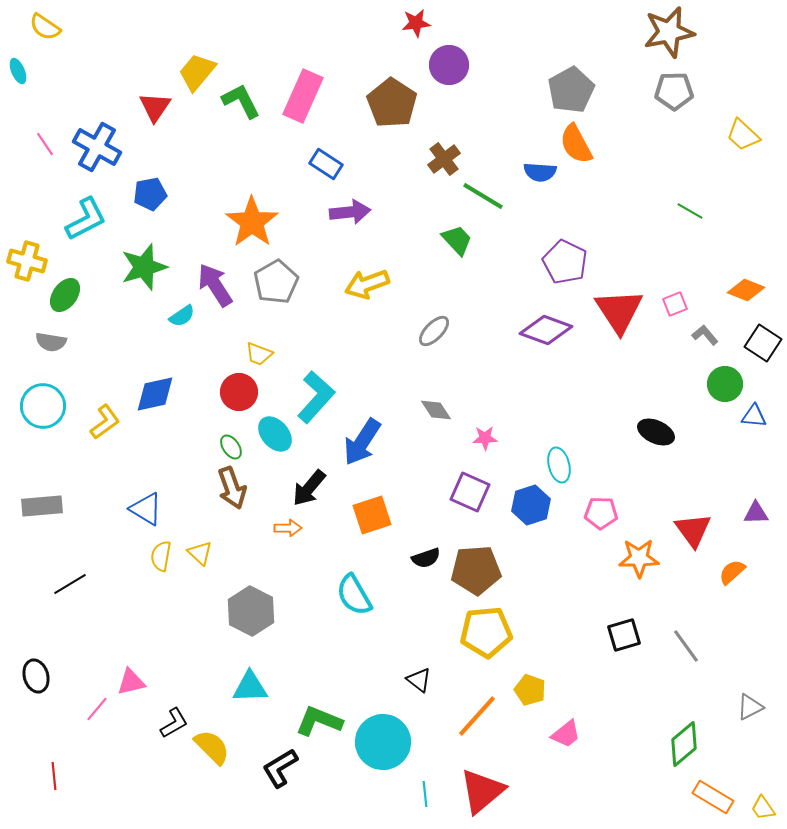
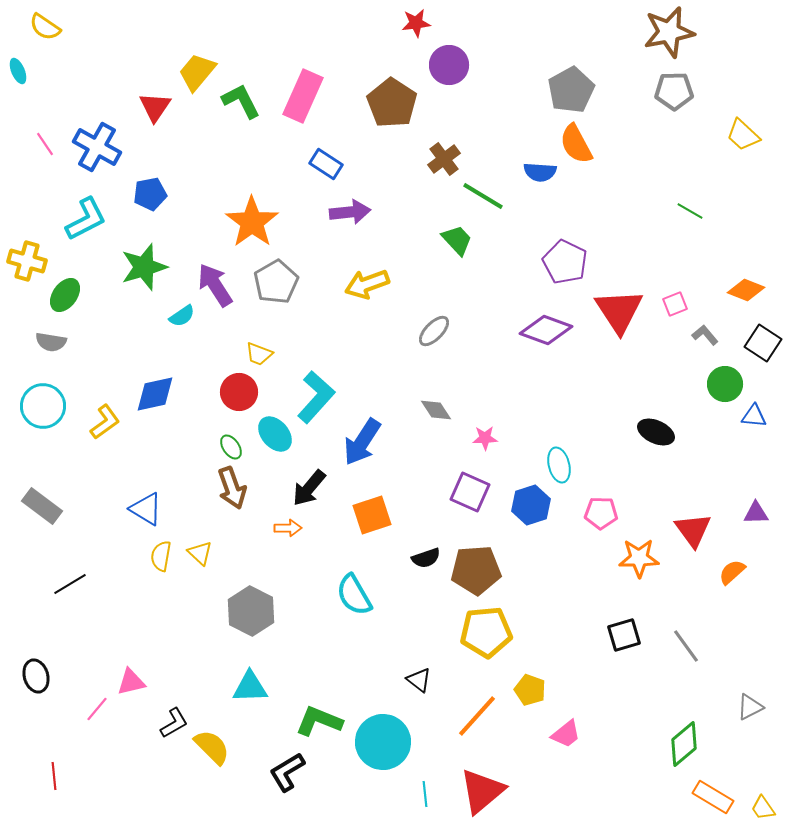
gray rectangle at (42, 506): rotated 42 degrees clockwise
black L-shape at (280, 768): moved 7 px right, 4 px down
